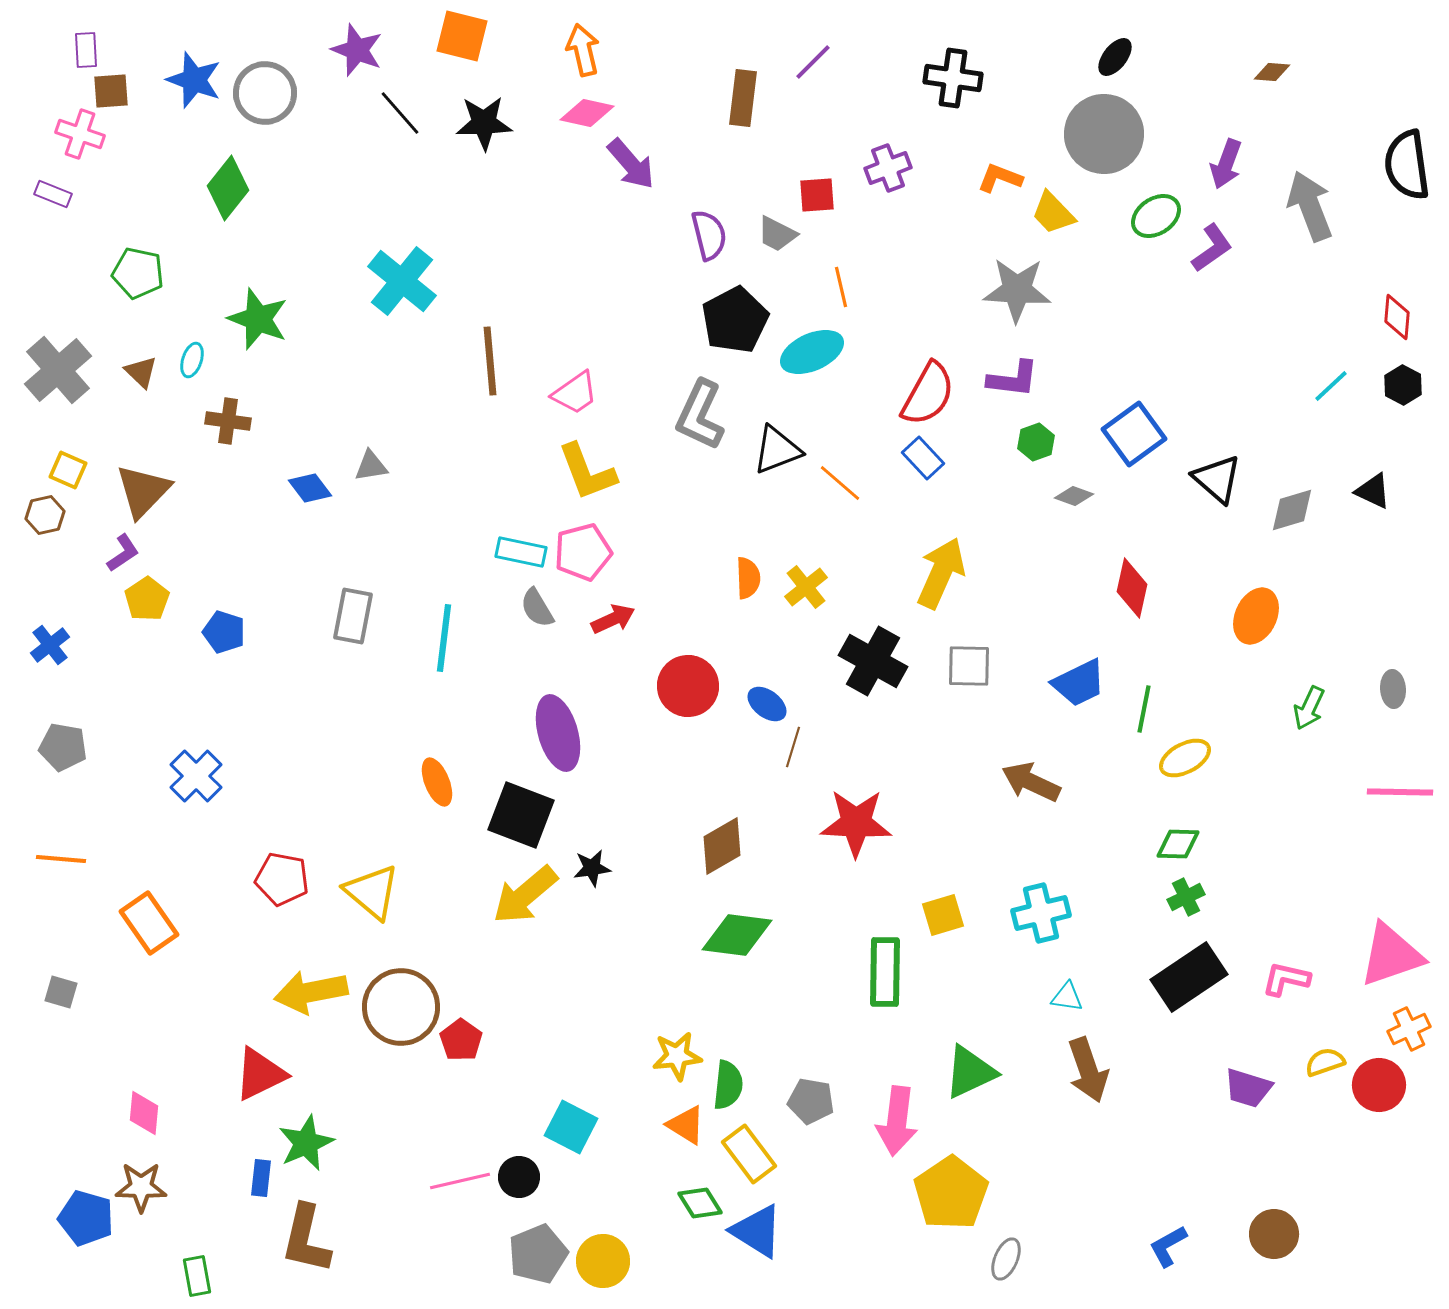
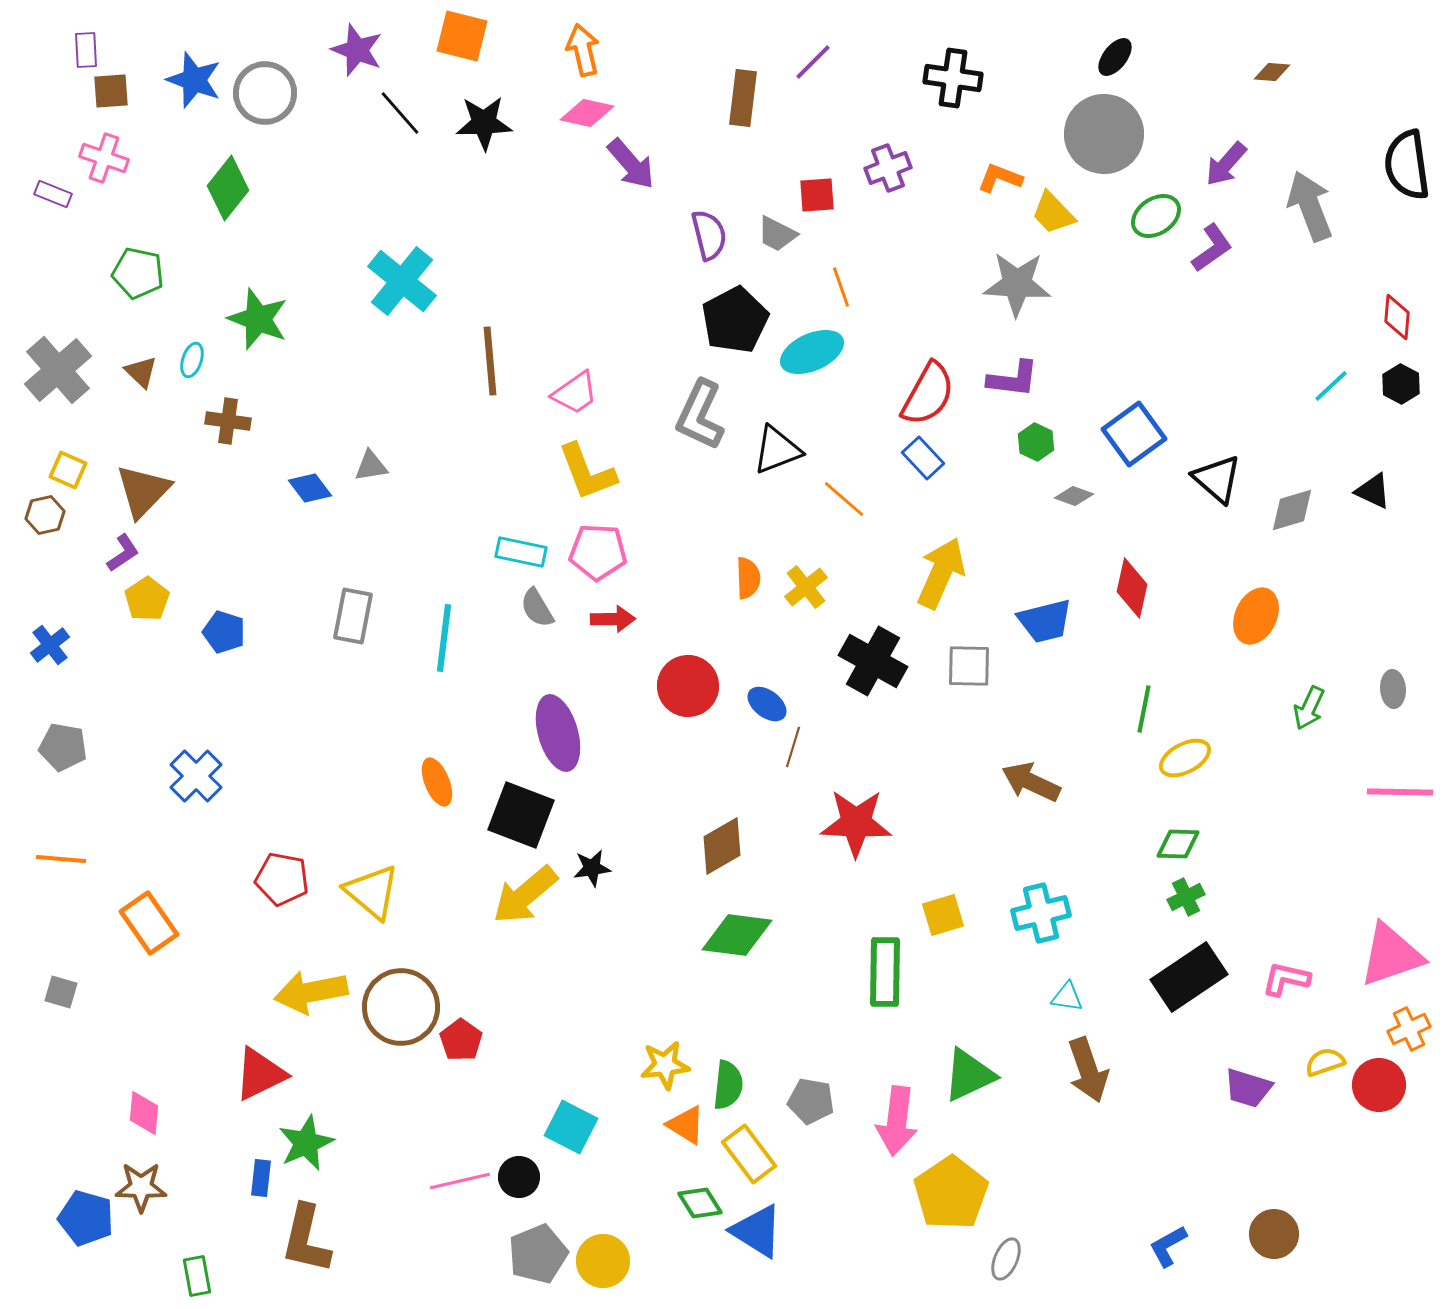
pink cross at (80, 134): moved 24 px right, 24 px down
purple arrow at (1226, 164): rotated 21 degrees clockwise
orange line at (841, 287): rotated 6 degrees counterclockwise
gray star at (1017, 290): moved 6 px up
black hexagon at (1403, 385): moved 2 px left, 1 px up
green hexagon at (1036, 442): rotated 15 degrees counterclockwise
orange line at (840, 483): moved 4 px right, 16 px down
pink pentagon at (583, 552): moved 15 px right; rotated 18 degrees clockwise
red arrow at (613, 619): rotated 24 degrees clockwise
blue trapezoid at (1079, 683): moved 34 px left, 62 px up; rotated 12 degrees clockwise
yellow star at (677, 1056): moved 12 px left, 9 px down
green triangle at (970, 1072): moved 1 px left, 3 px down
